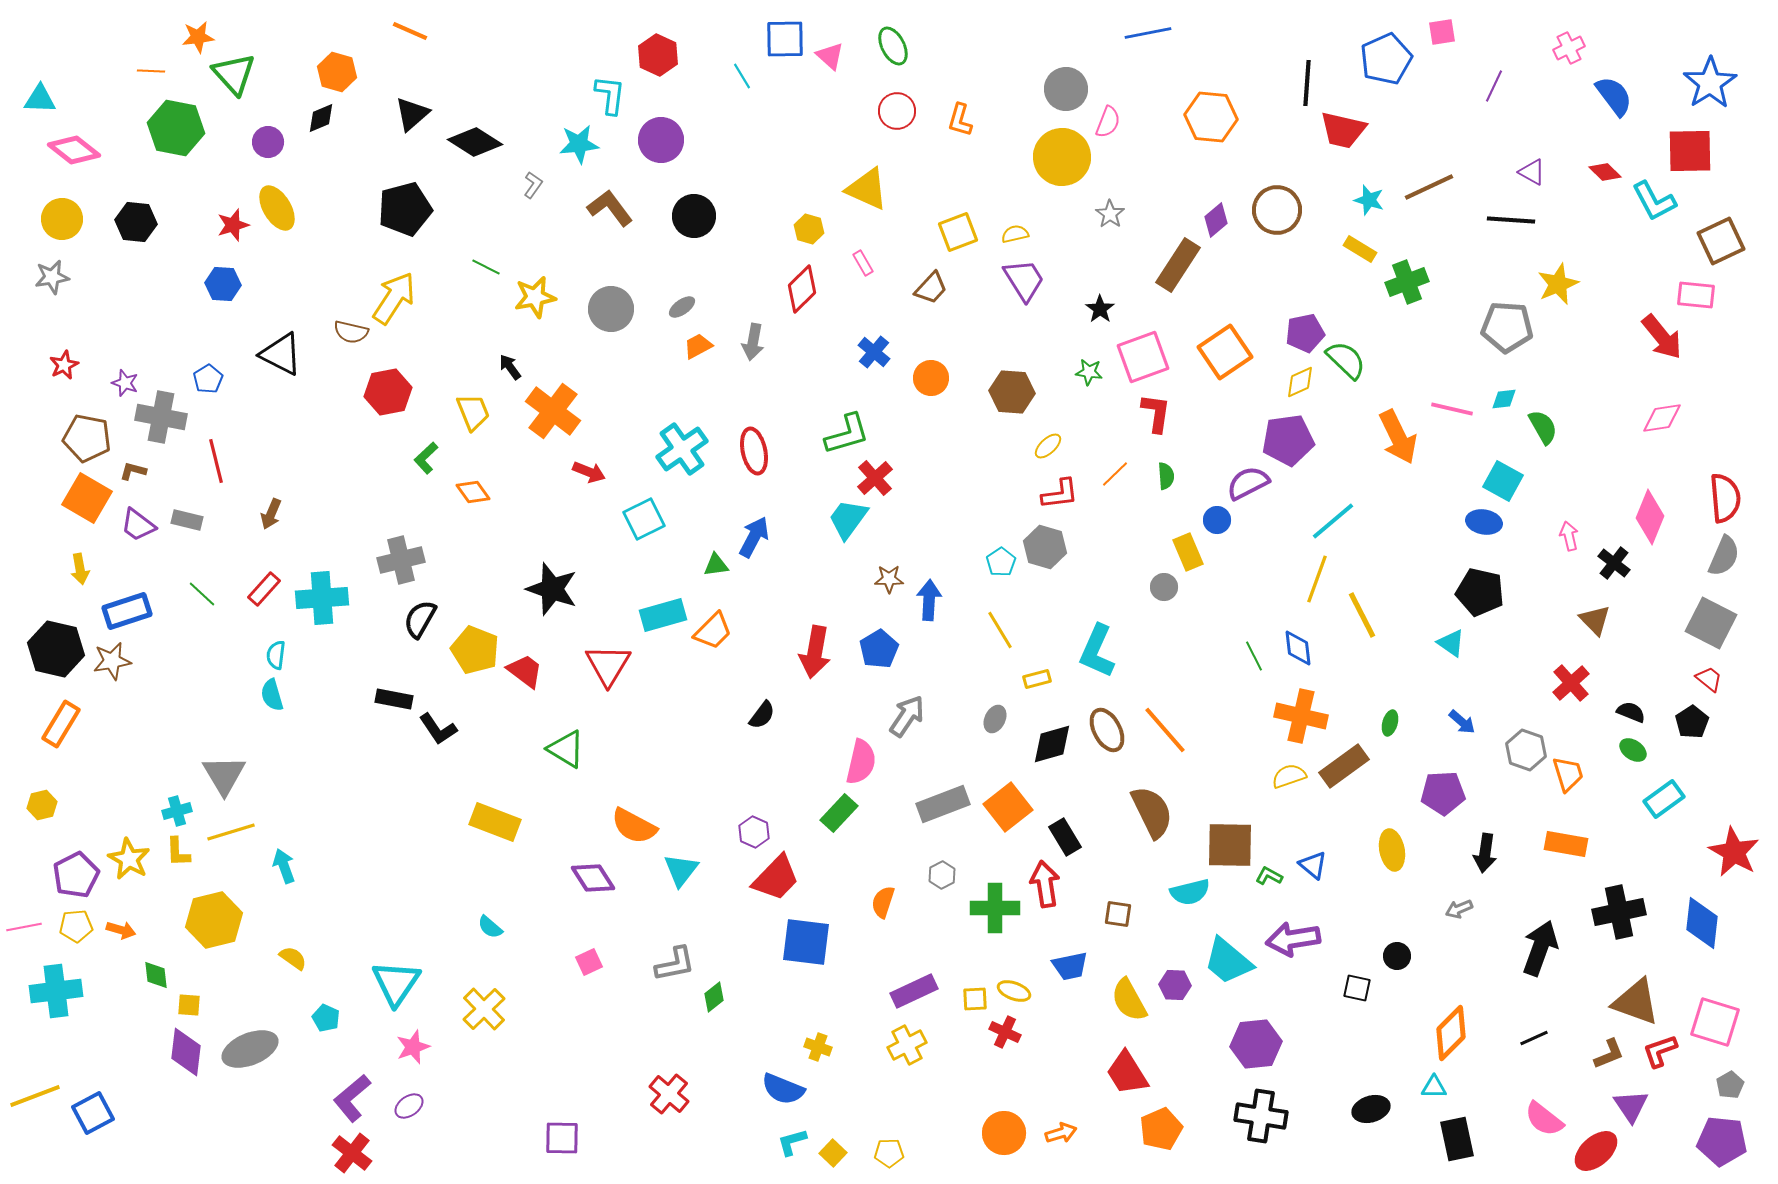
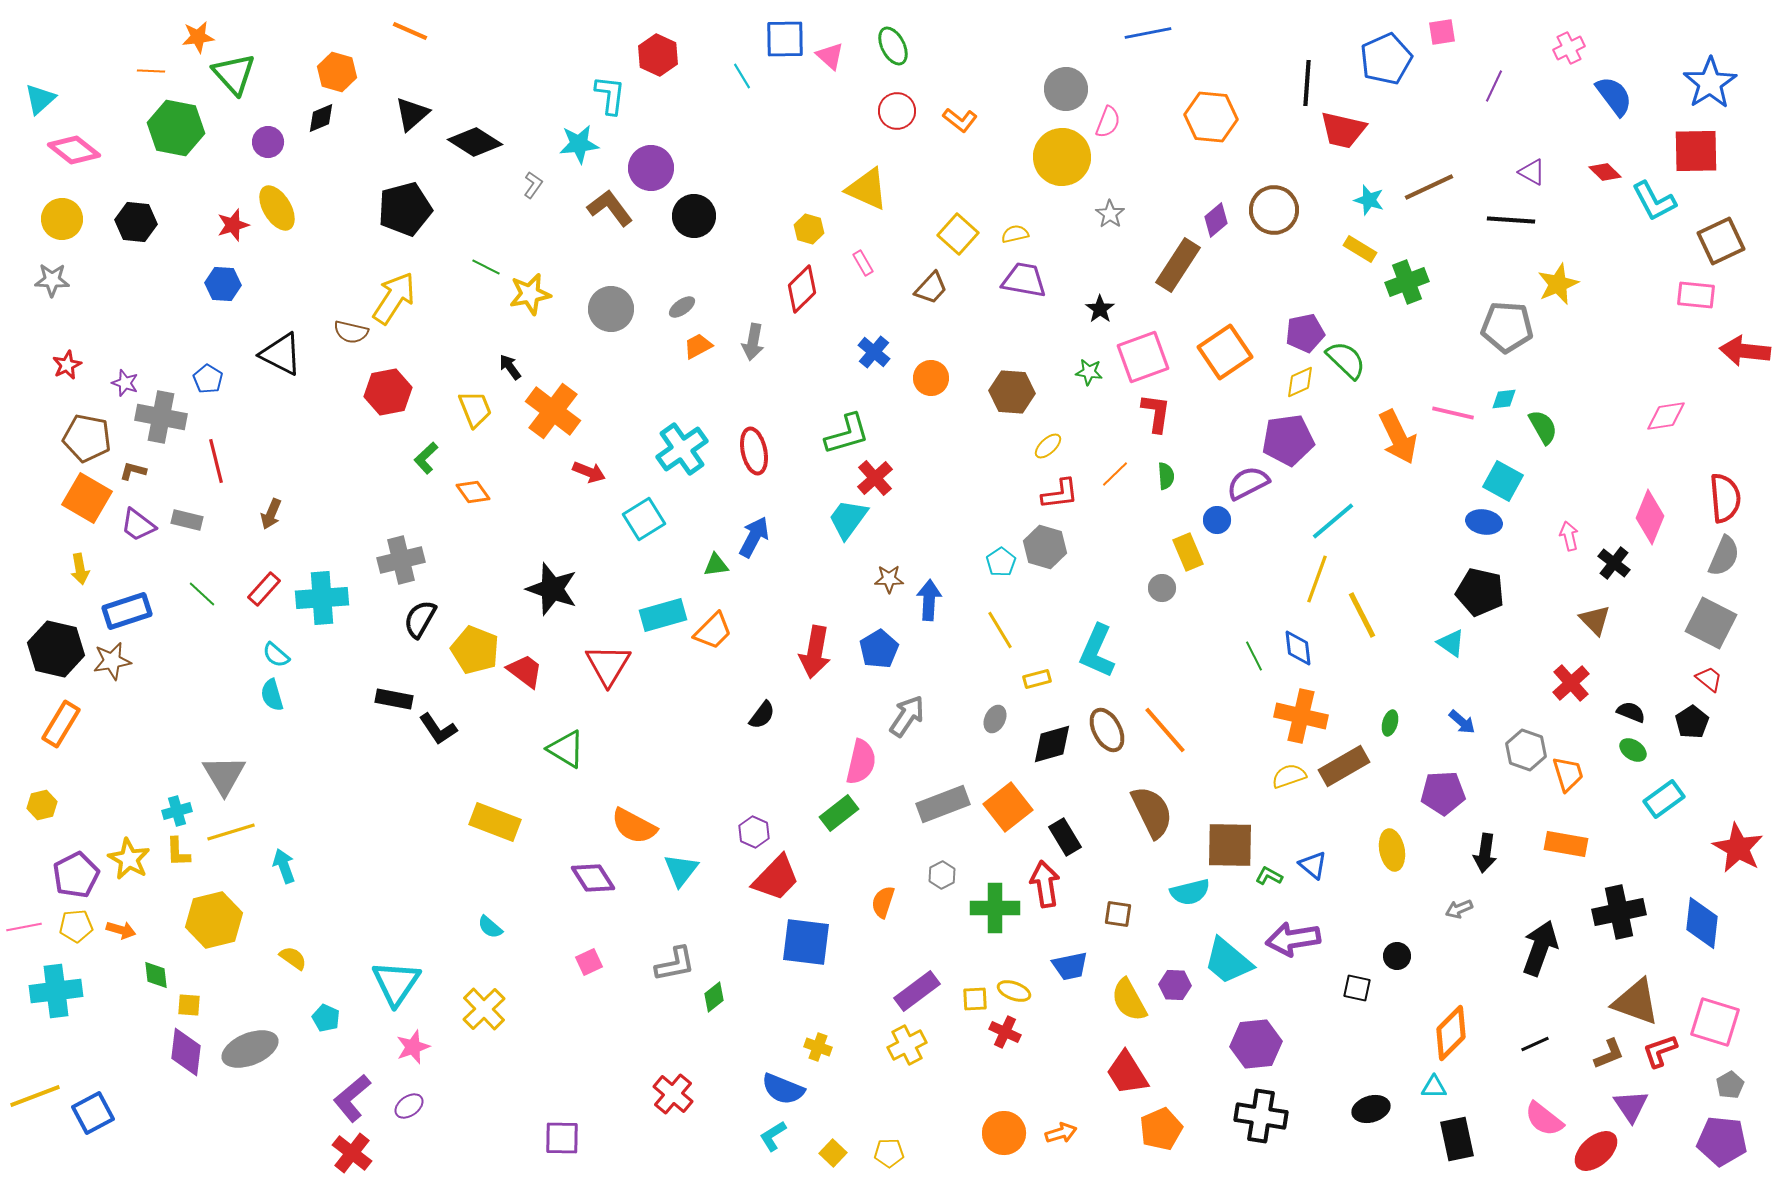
cyan triangle at (40, 99): rotated 44 degrees counterclockwise
orange L-shape at (960, 120): rotated 68 degrees counterclockwise
purple circle at (661, 140): moved 10 px left, 28 px down
red square at (1690, 151): moved 6 px right
brown circle at (1277, 210): moved 3 px left
yellow square at (958, 232): moved 2 px down; rotated 27 degrees counterclockwise
gray star at (52, 277): moved 3 px down; rotated 12 degrees clockwise
purple trapezoid at (1024, 280): rotated 48 degrees counterclockwise
yellow star at (535, 297): moved 5 px left, 3 px up
red arrow at (1662, 337): moved 83 px right, 14 px down; rotated 135 degrees clockwise
red star at (64, 365): moved 3 px right
blue pentagon at (208, 379): rotated 8 degrees counterclockwise
pink line at (1452, 409): moved 1 px right, 4 px down
yellow trapezoid at (473, 412): moved 2 px right, 3 px up
pink diamond at (1662, 418): moved 4 px right, 2 px up
cyan square at (644, 519): rotated 6 degrees counterclockwise
gray circle at (1164, 587): moved 2 px left, 1 px down
cyan semicircle at (276, 655): rotated 56 degrees counterclockwise
brown rectangle at (1344, 766): rotated 6 degrees clockwise
green rectangle at (839, 813): rotated 9 degrees clockwise
red star at (1734, 852): moved 4 px right, 4 px up
purple rectangle at (914, 991): moved 3 px right; rotated 12 degrees counterclockwise
black line at (1534, 1038): moved 1 px right, 6 px down
red cross at (669, 1094): moved 4 px right
cyan L-shape at (792, 1142): moved 19 px left, 6 px up; rotated 16 degrees counterclockwise
